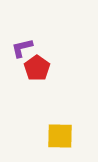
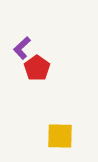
purple L-shape: rotated 30 degrees counterclockwise
